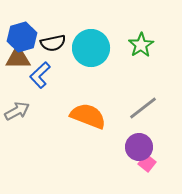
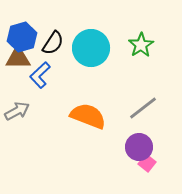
black semicircle: rotated 45 degrees counterclockwise
